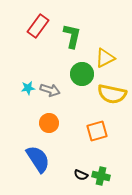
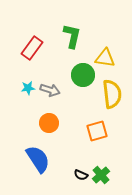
red rectangle: moved 6 px left, 22 px down
yellow triangle: rotated 35 degrees clockwise
green circle: moved 1 px right, 1 px down
yellow semicircle: rotated 108 degrees counterclockwise
green cross: moved 1 px up; rotated 36 degrees clockwise
